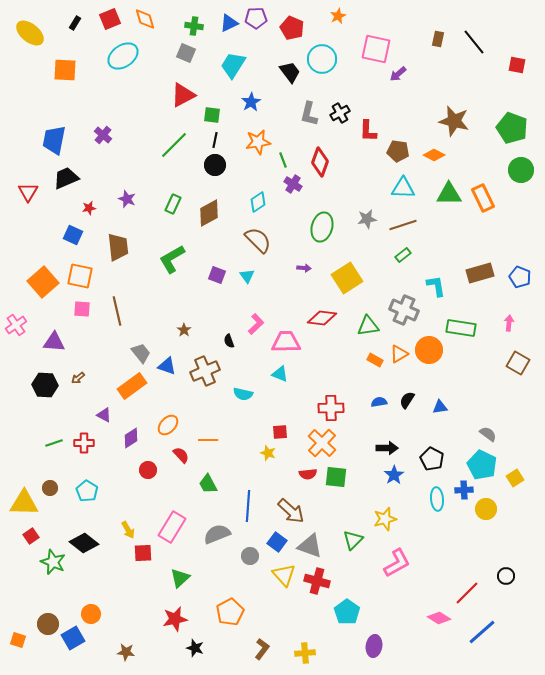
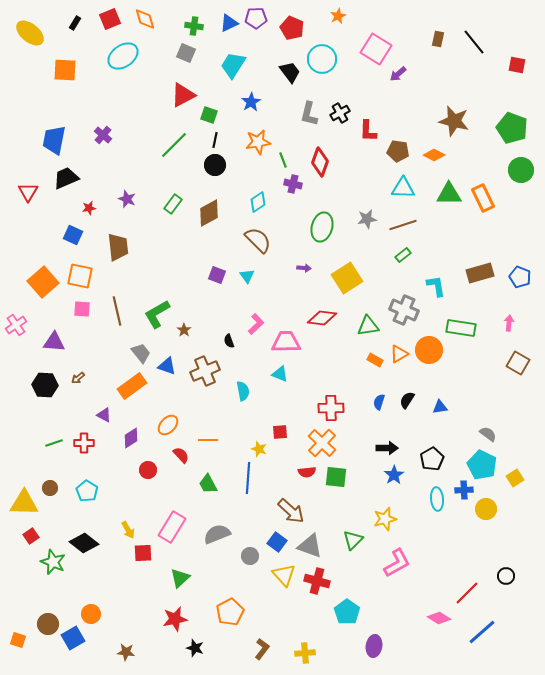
pink square at (376, 49): rotated 20 degrees clockwise
green square at (212, 115): moved 3 px left; rotated 12 degrees clockwise
purple cross at (293, 184): rotated 18 degrees counterclockwise
green rectangle at (173, 204): rotated 12 degrees clockwise
green L-shape at (172, 259): moved 15 px left, 55 px down
cyan semicircle at (243, 394): moved 3 px up; rotated 114 degrees counterclockwise
blue semicircle at (379, 402): rotated 63 degrees counterclockwise
yellow star at (268, 453): moved 9 px left, 4 px up
black pentagon at (432, 459): rotated 15 degrees clockwise
red semicircle at (308, 474): moved 1 px left, 2 px up
blue line at (248, 506): moved 28 px up
